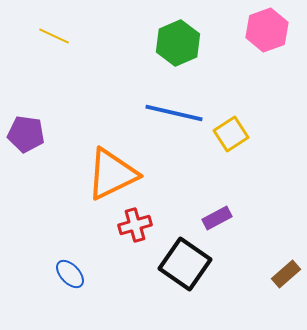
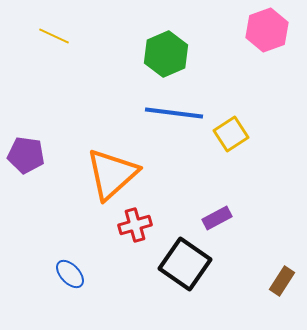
green hexagon: moved 12 px left, 11 px down
blue line: rotated 6 degrees counterclockwise
purple pentagon: moved 21 px down
orange triangle: rotated 16 degrees counterclockwise
brown rectangle: moved 4 px left, 7 px down; rotated 16 degrees counterclockwise
